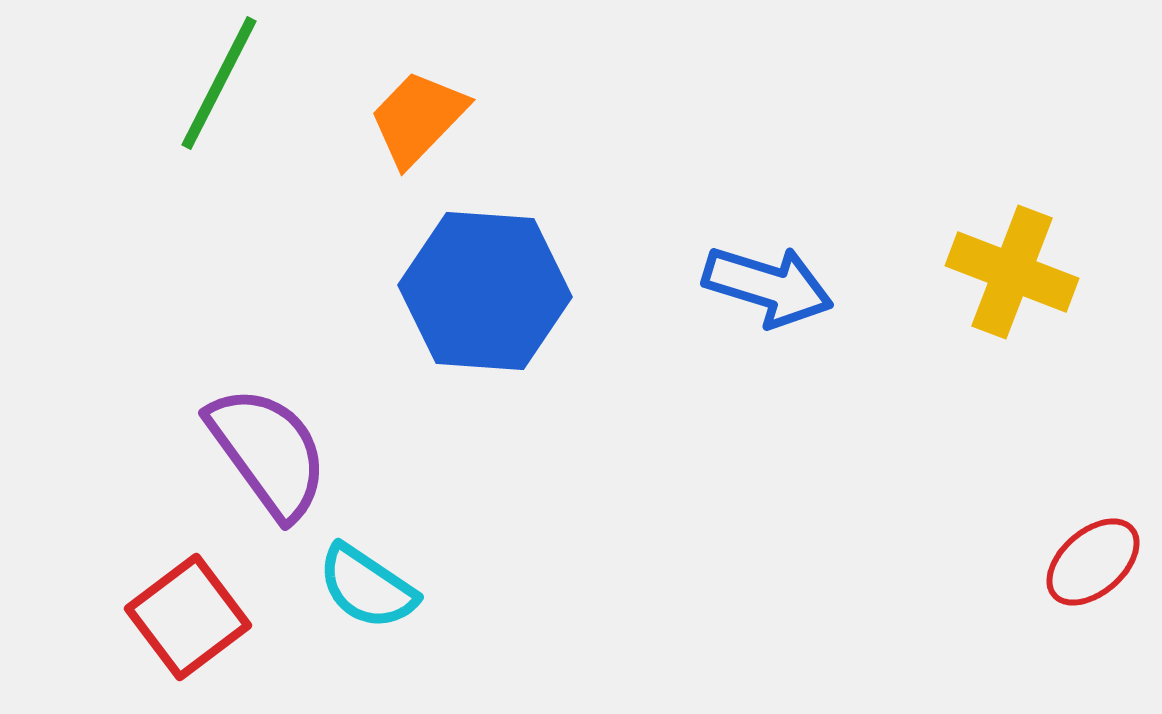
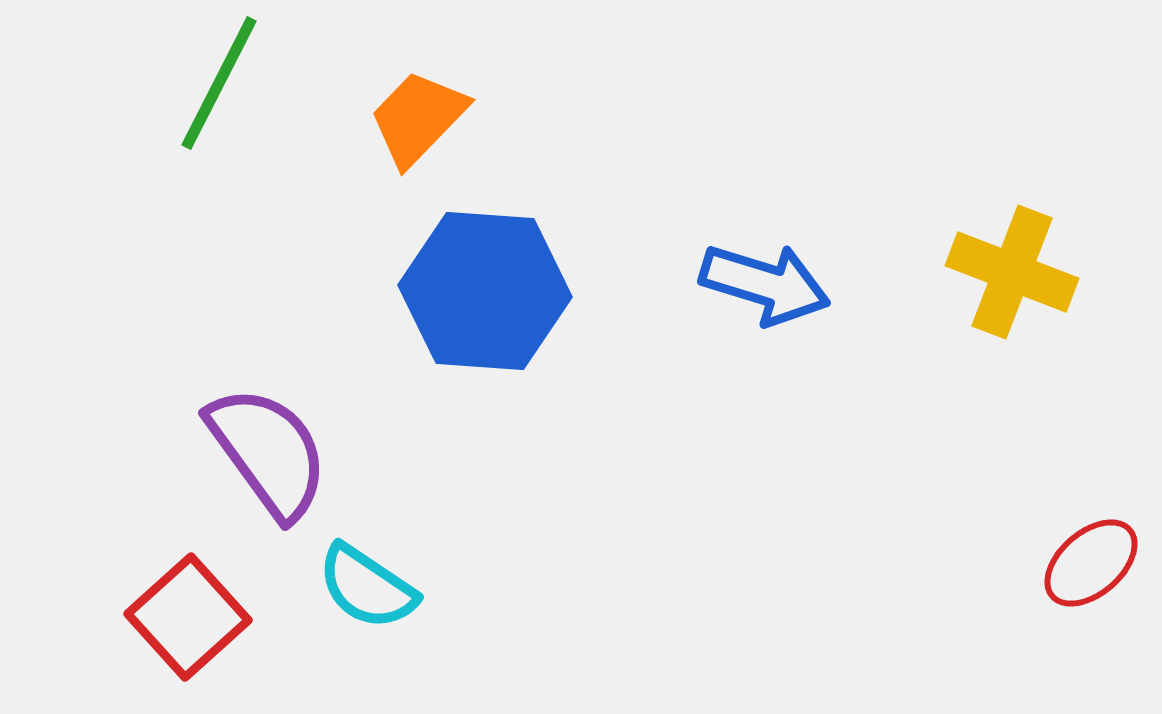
blue arrow: moved 3 px left, 2 px up
red ellipse: moved 2 px left, 1 px down
red square: rotated 5 degrees counterclockwise
